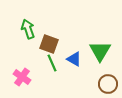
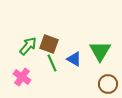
green arrow: moved 17 px down; rotated 60 degrees clockwise
